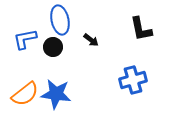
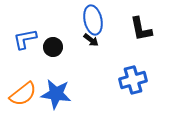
blue ellipse: moved 33 px right
orange semicircle: moved 2 px left
